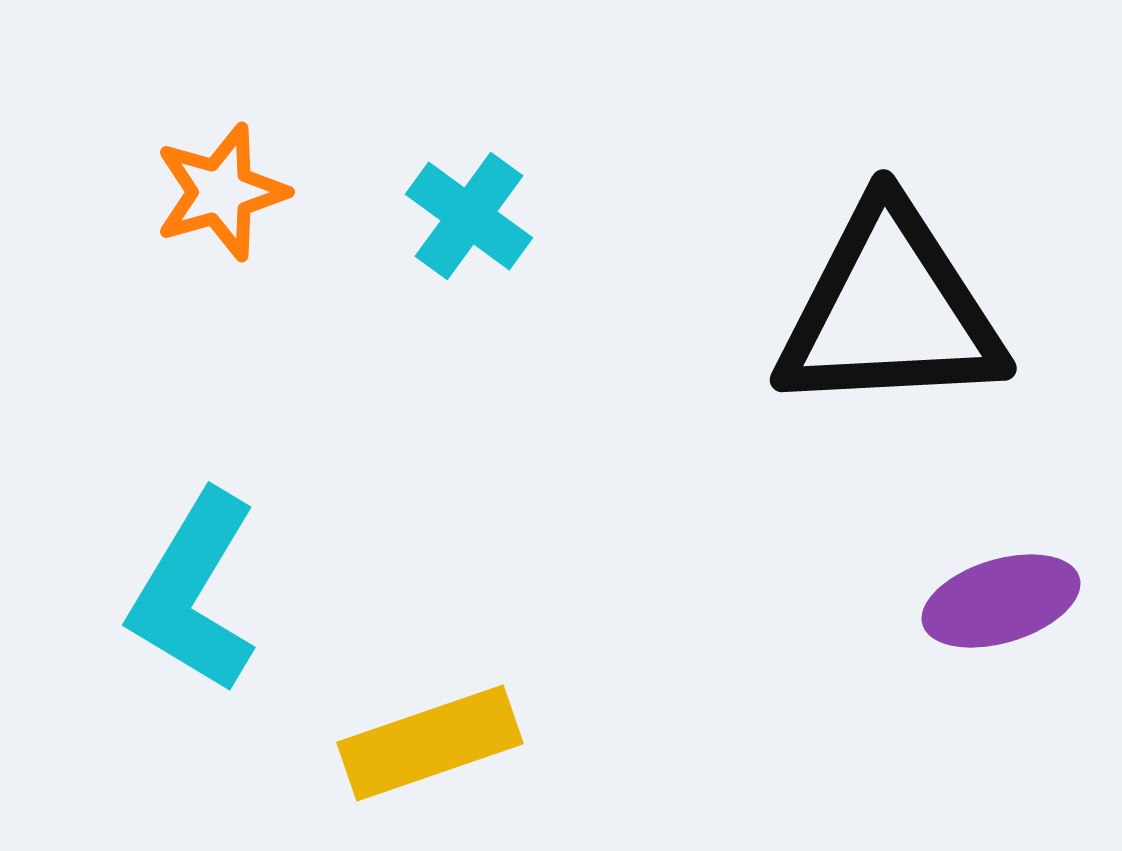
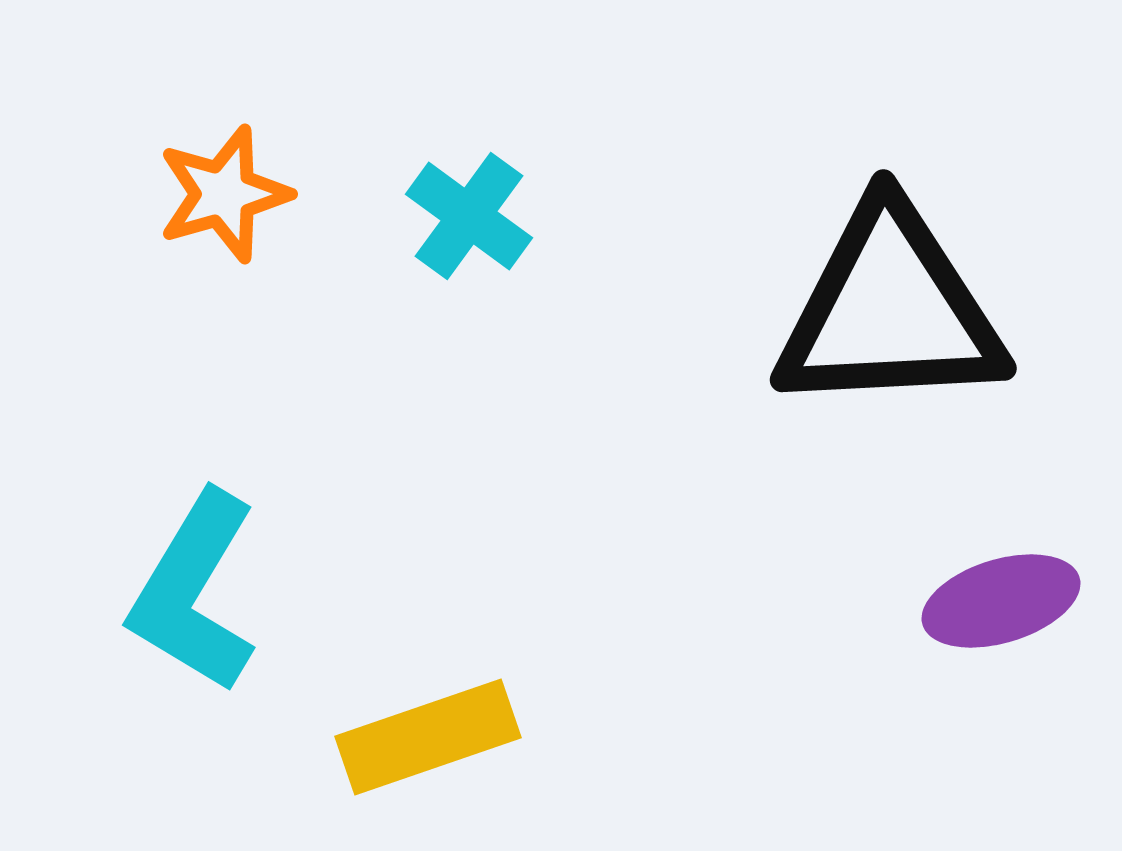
orange star: moved 3 px right, 2 px down
yellow rectangle: moved 2 px left, 6 px up
